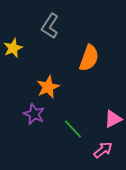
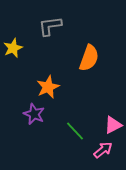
gray L-shape: rotated 50 degrees clockwise
pink triangle: moved 6 px down
green line: moved 2 px right, 2 px down
